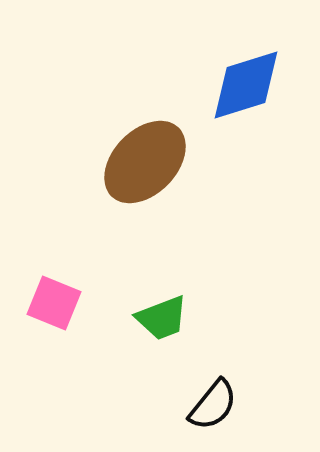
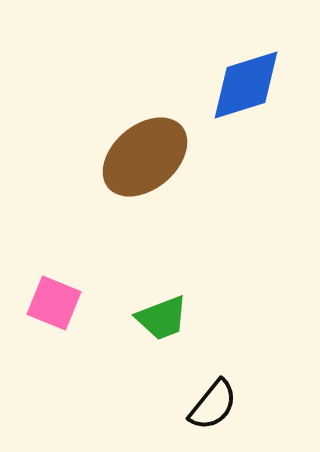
brown ellipse: moved 5 px up; rotated 6 degrees clockwise
